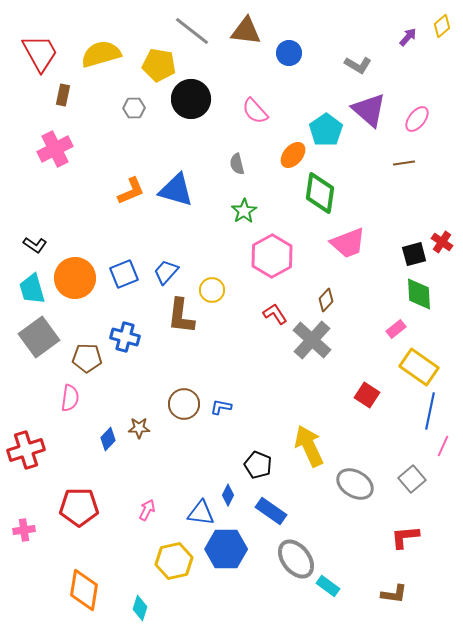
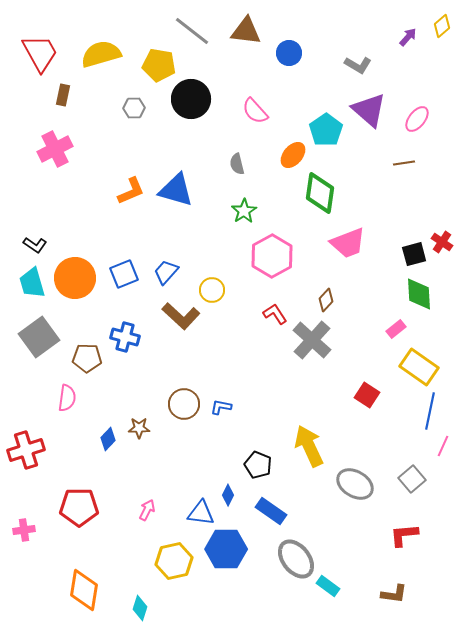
cyan trapezoid at (32, 289): moved 6 px up
brown L-shape at (181, 316): rotated 54 degrees counterclockwise
pink semicircle at (70, 398): moved 3 px left
red L-shape at (405, 537): moved 1 px left, 2 px up
